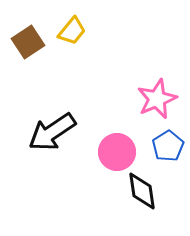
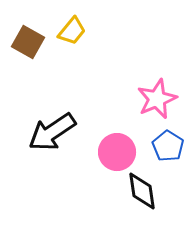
brown square: rotated 28 degrees counterclockwise
blue pentagon: rotated 8 degrees counterclockwise
